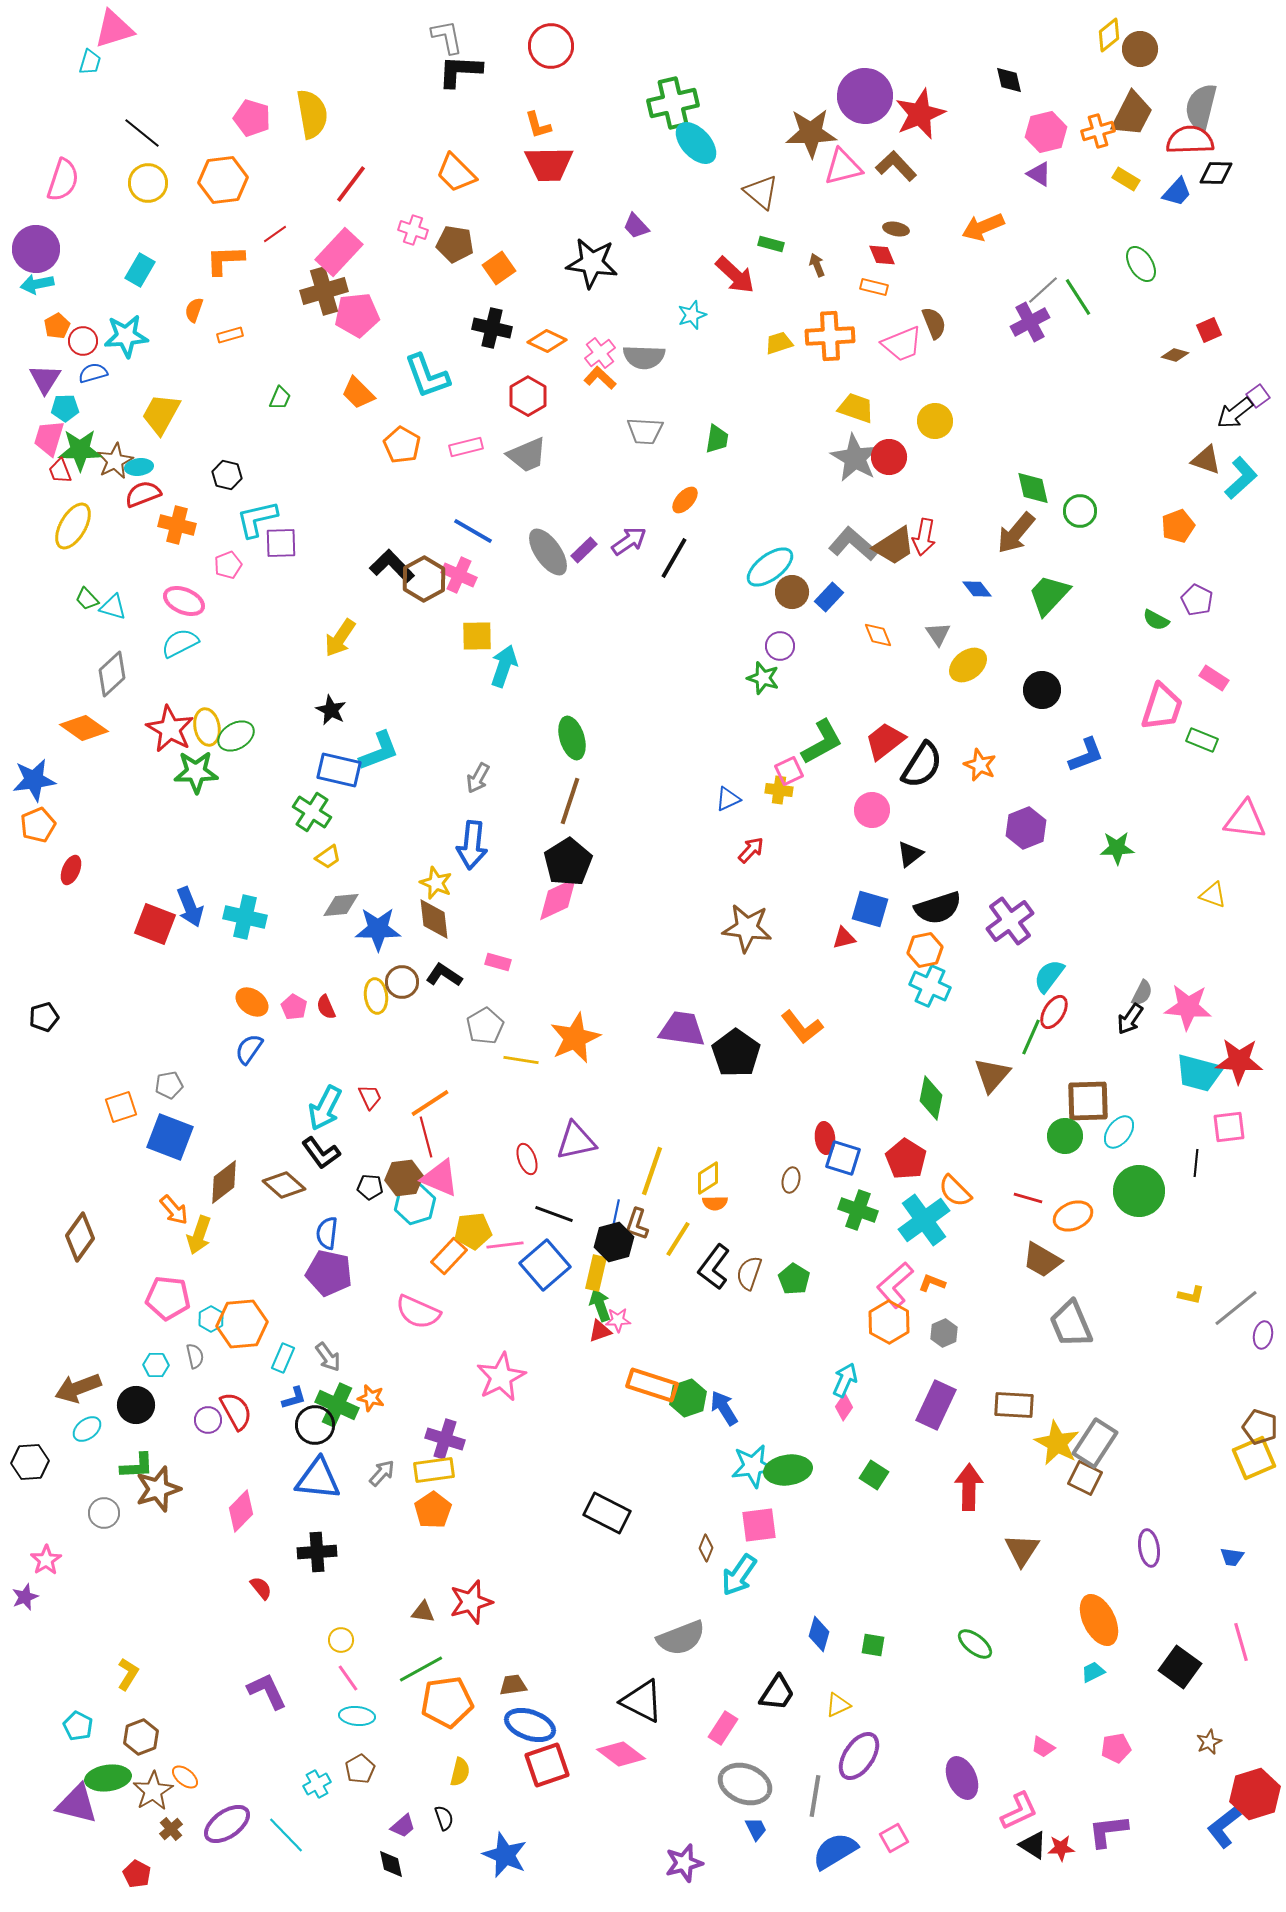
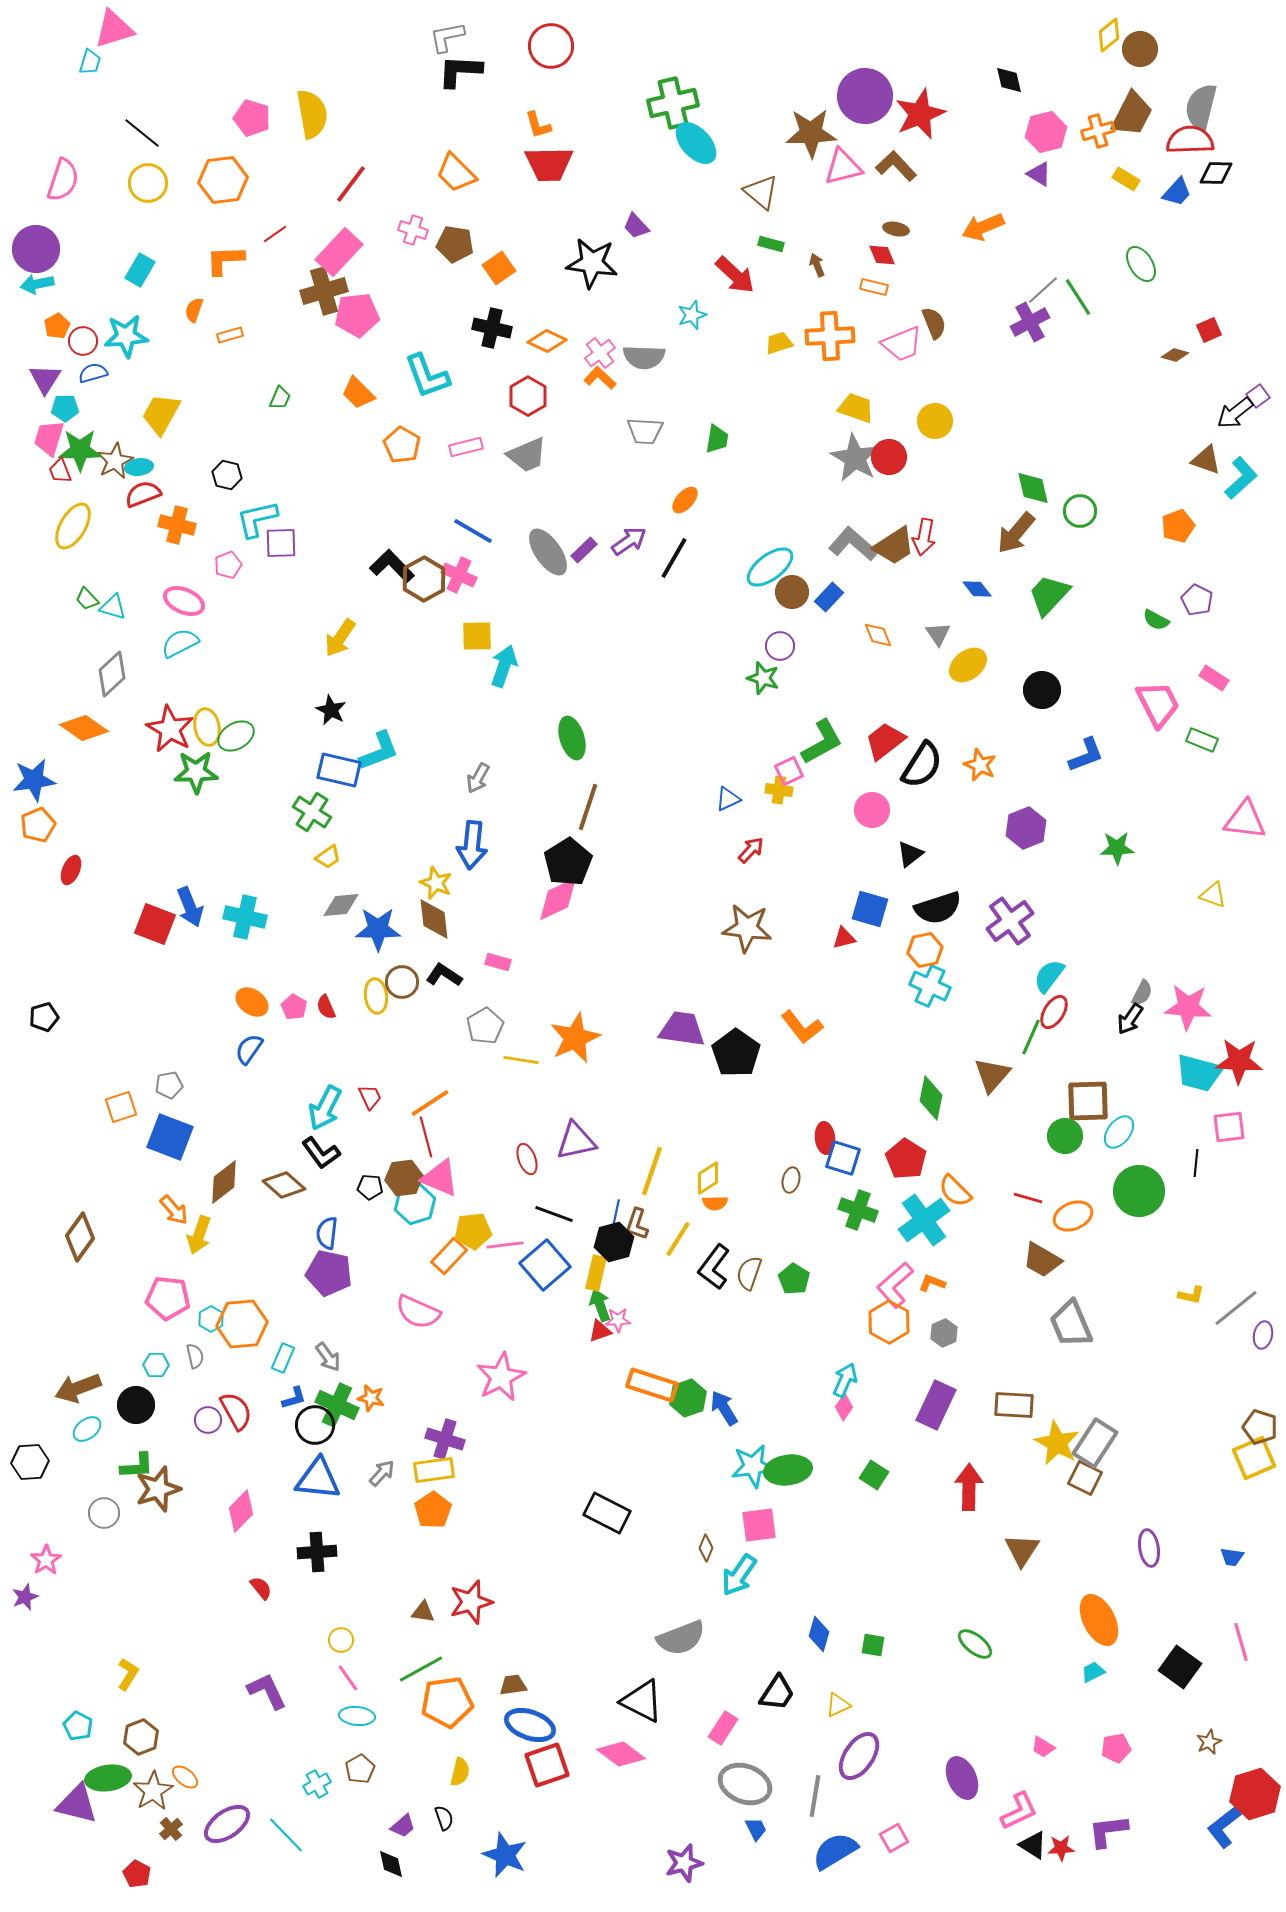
gray L-shape at (447, 37): rotated 90 degrees counterclockwise
pink trapezoid at (1162, 707): moved 4 px left, 3 px up; rotated 45 degrees counterclockwise
brown line at (570, 801): moved 18 px right, 6 px down
